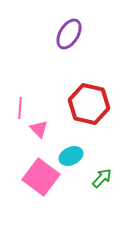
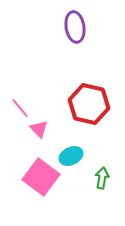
purple ellipse: moved 6 px right, 7 px up; rotated 40 degrees counterclockwise
pink line: rotated 45 degrees counterclockwise
green arrow: rotated 35 degrees counterclockwise
